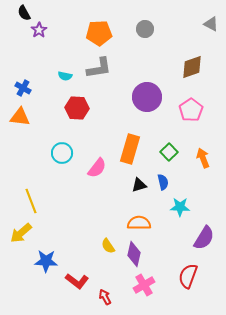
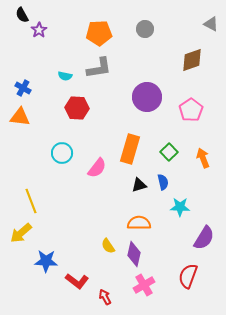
black semicircle: moved 2 px left, 2 px down
brown diamond: moved 7 px up
